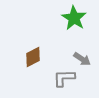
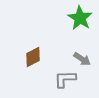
green star: moved 6 px right
gray L-shape: moved 1 px right, 1 px down
